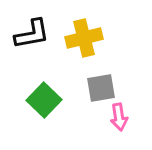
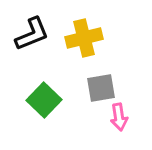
black L-shape: rotated 12 degrees counterclockwise
